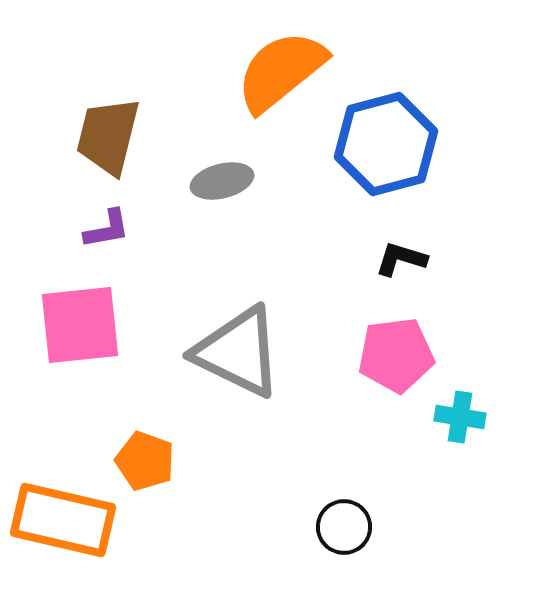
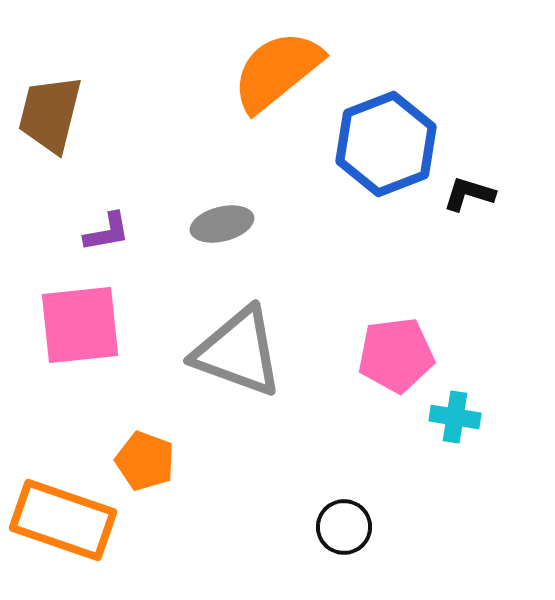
orange semicircle: moved 4 px left
brown trapezoid: moved 58 px left, 22 px up
blue hexagon: rotated 6 degrees counterclockwise
gray ellipse: moved 43 px down
purple L-shape: moved 3 px down
black L-shape: moved 68 px right, 65 px up
gray triangle: rotated 6 degrees counterclockwise
cyan cross: moved 5 px left
orange rectangle: rotated 6 degrees clockwise
